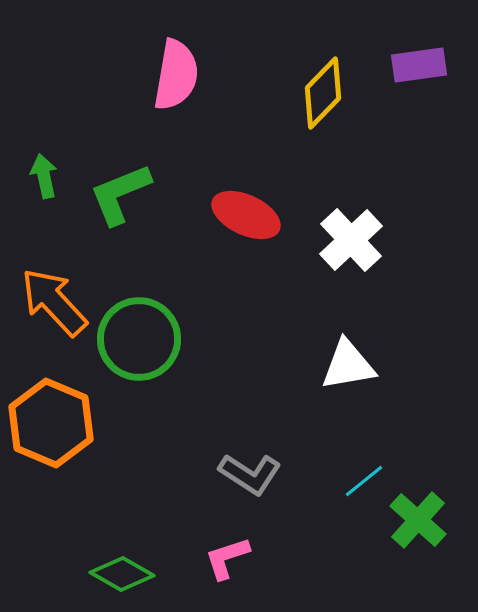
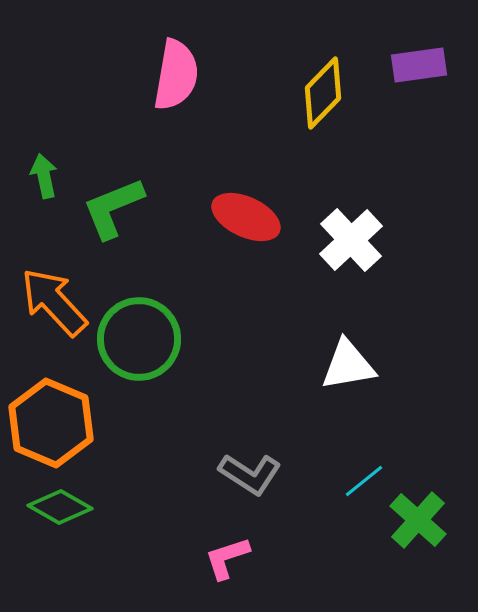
green L-shape: moved 7 px left, 14 px down
red ellipse: moved 2 px down
green diamond: moved 62 px left, 67 px up
